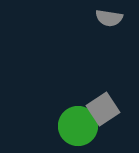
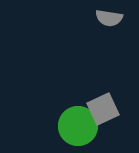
gray square: rotated 8 degrees clockwise
